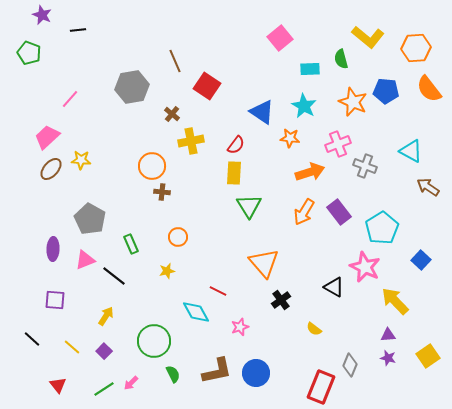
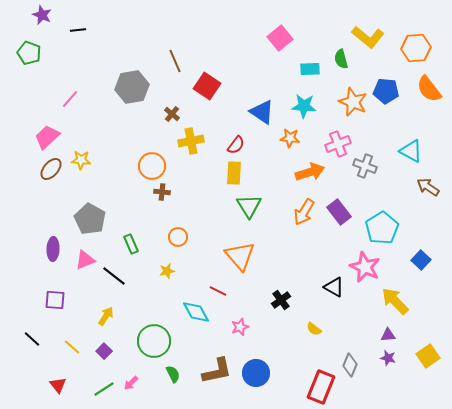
cyan star at (304, 106): rotated 25 degrees counterclockwise
orange triangle at (264, 263): moved 24 px left, 7 px up
